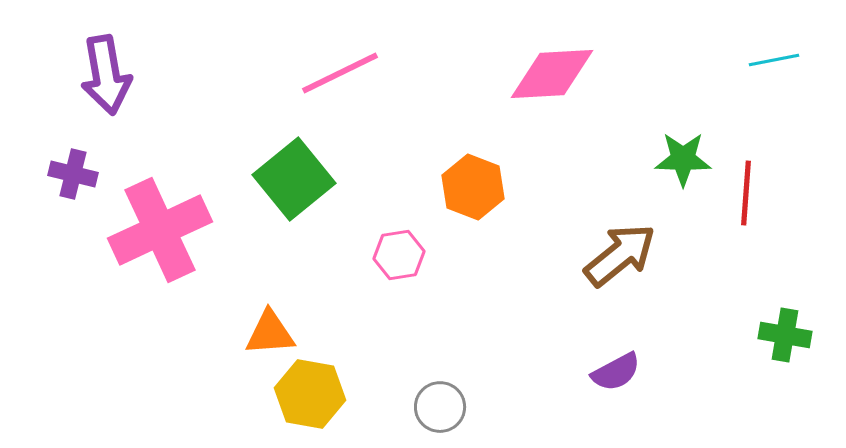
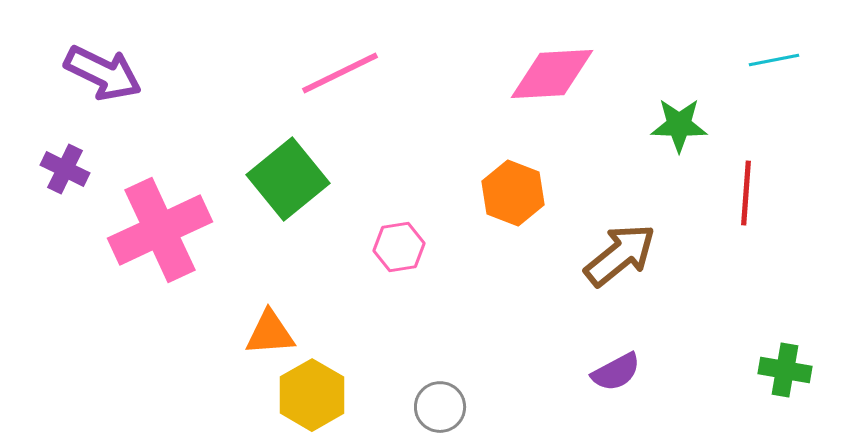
purple arrow: moved 3 px left, 2 px up; rotated 54 degrees counterclockwise
green star: moved 4 px left, 34 px up
purple cross: moved 8 px left, 5 px up; rotated 12 degrees clockwise
green square: moved 6 px left
orange hexagon: moved 40 px right, 6 px down
pink hexagon: moved 8 px up
green cross: moved 35 px down
yellow hexagon: moved 2 px right, 1 px down; rotated 20 degrees clockwise
